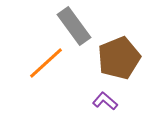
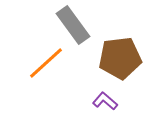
gray rectangle: moved 1 px left, 1 px up
brown pentagon: moved 1 px right; rotated 15 degrees clockwise
